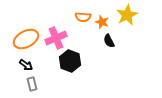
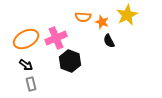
gray rectangle: moved 1 px left
